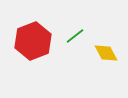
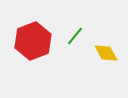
green line: rotated 12 degrees counterclockwise
